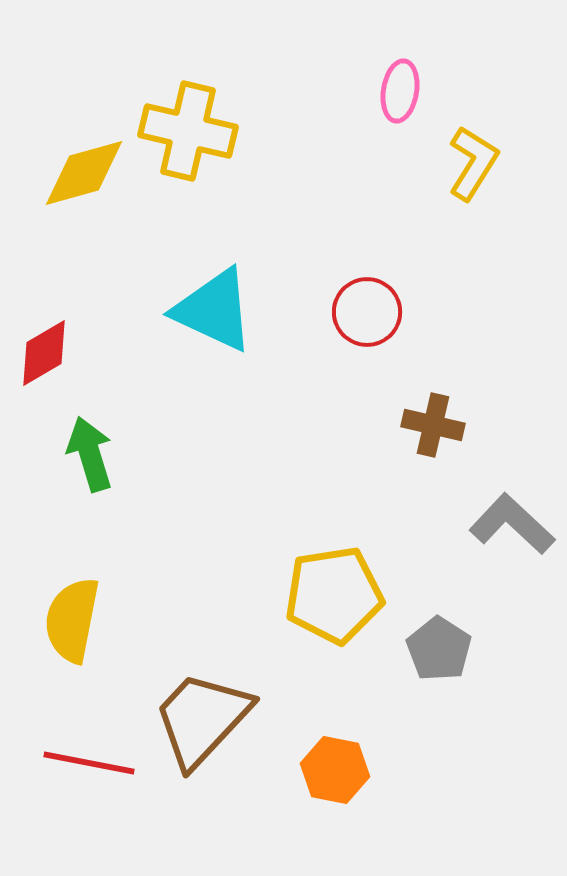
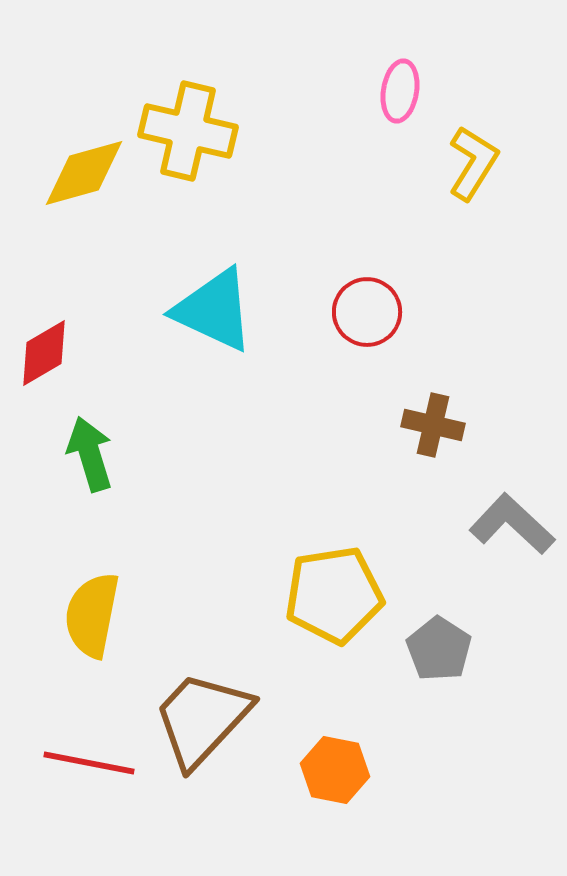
yellow semicircle: moved 20 px right, 5 px up
